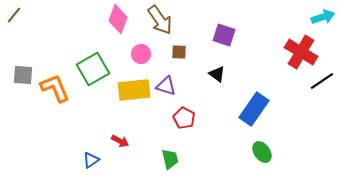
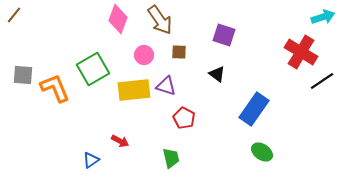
pink circle: moved 3 px right, 1 px down
green ellipse: rotated 20 degrees counterclockwise
green trapezoid: moved 1 px right, 1 px up
